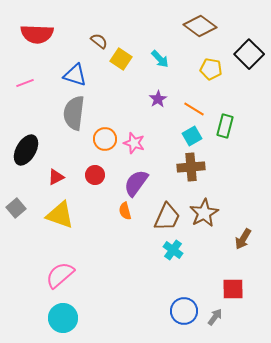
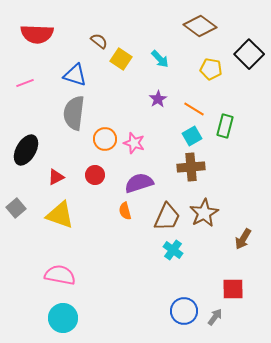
purple semicircle: moved 3 px right; rotated 36 degrees clockwise
pink semicircle: rotated 52 degrees clockwise
